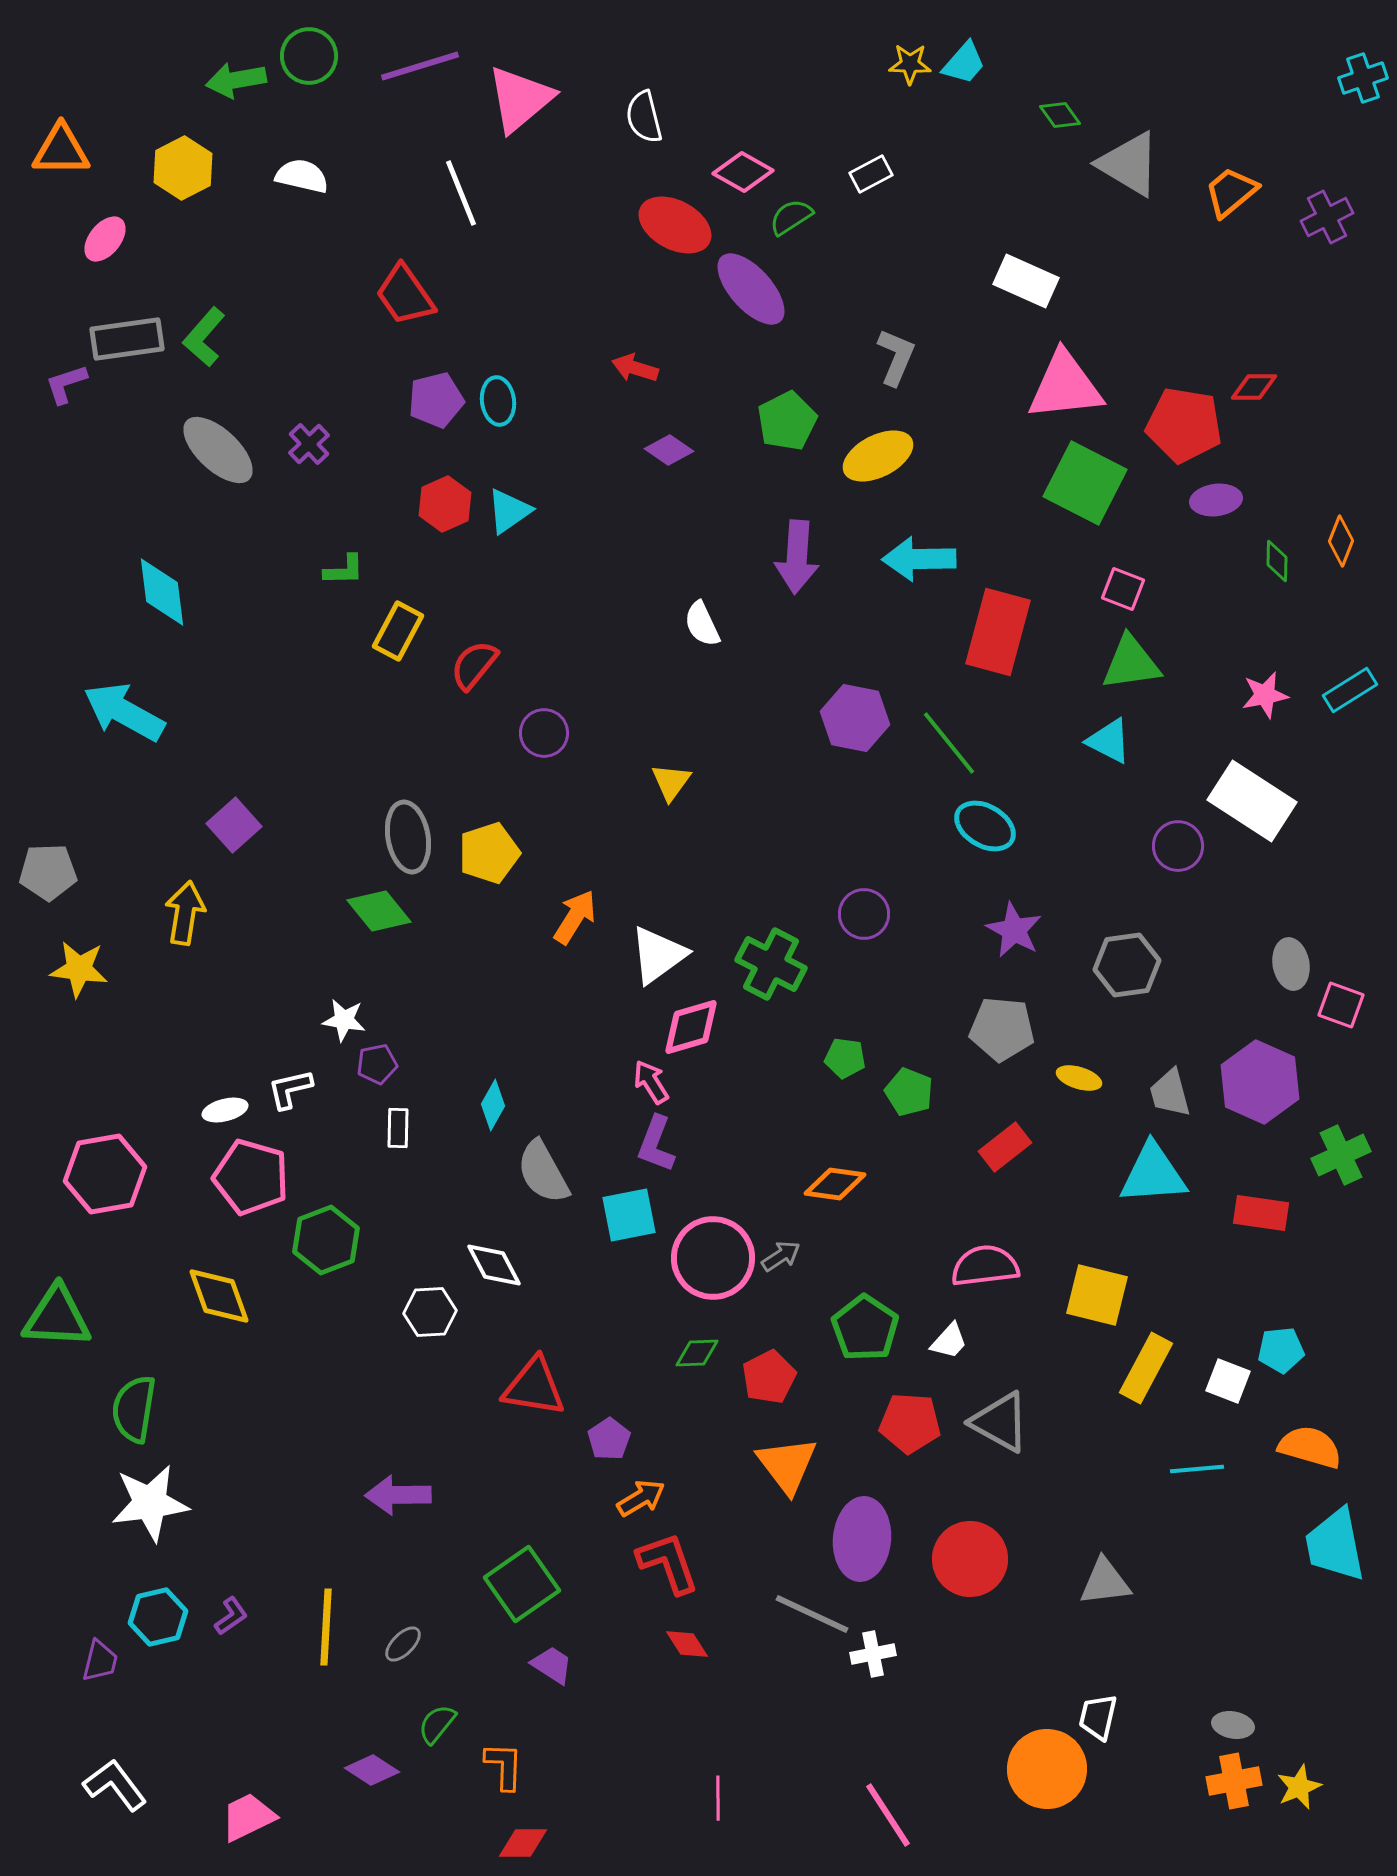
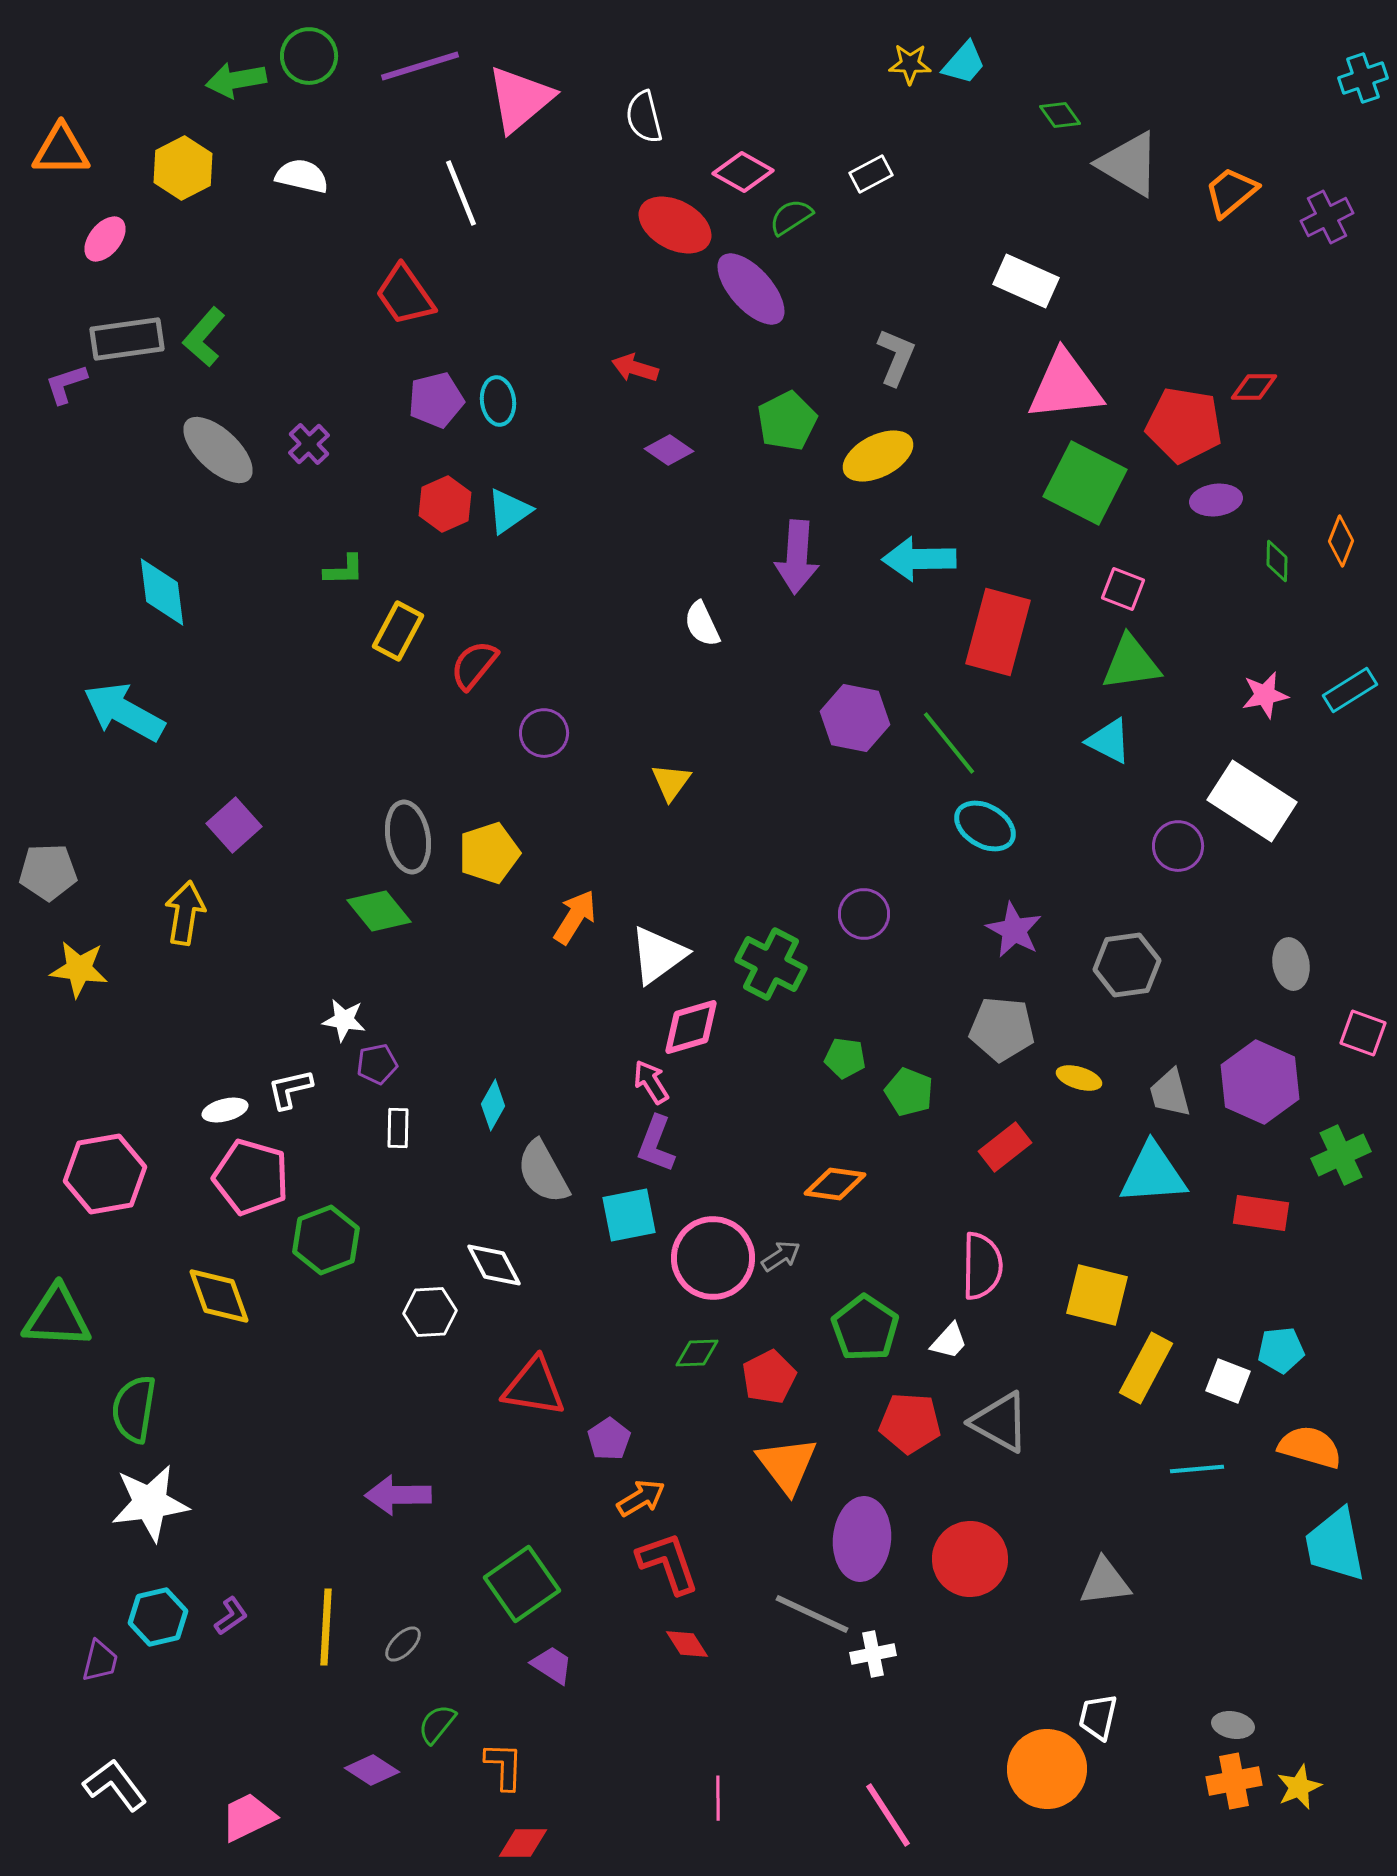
pink square at (1341, 1005): moved 22 px right, 28 px down
pink semicircle at (985, 1266): moved 3 px left; rotated 98 degrees clockwise
